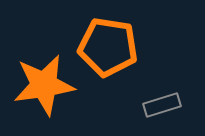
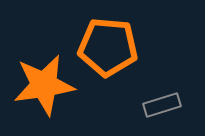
orange pentagon: rotated 4 degrees counterclockwise
